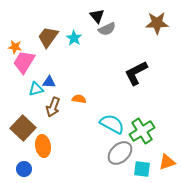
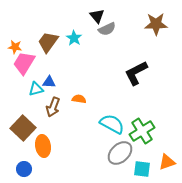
brown star: moved 1 px left, 1 px down
brown trapezoid: moved 5 px down
pink trapezoid: moved 1 px down
